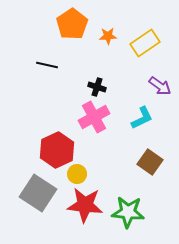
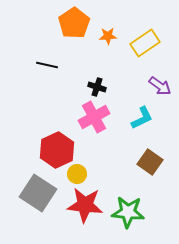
orange pentagon: moved 2 px right, 1 px up
